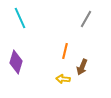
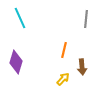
gray line: rotated 24 degrees counterclockwise
orange line: moved 1 px left, 1 px up
brown arrow: rotated 28 degrees counterclockwise
yellow arrow: rotated 128 degrees clockwise
